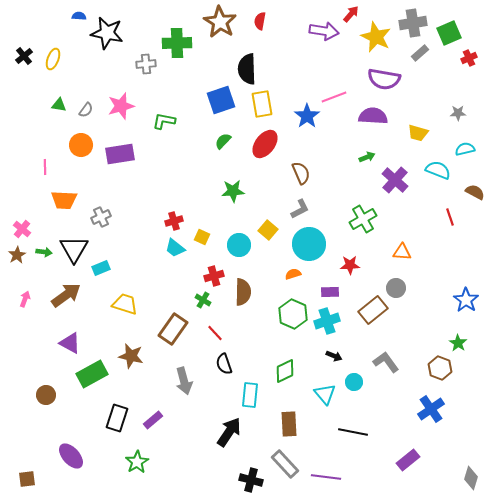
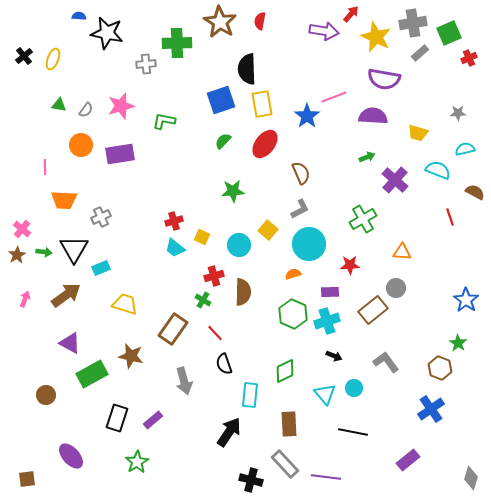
cyan circle at (354, 382): moved 6 px down
